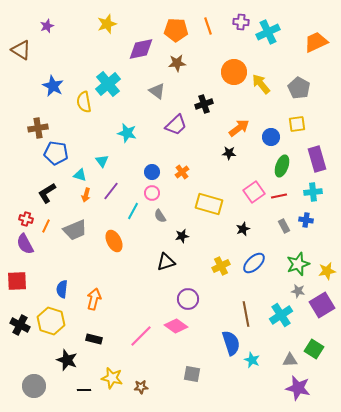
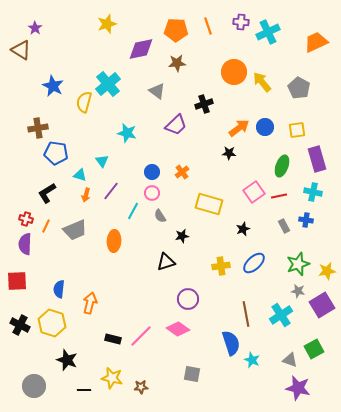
purple star at (47, 26): moved 12 px left, 2 px down; rotated 16 degrees counterclockwise
yellow arrow at (261, 84): moved 1 px right, 2 px up
yellow semicircle at (84, 102): rotated 25 degrees clockwise
yellow square at (297, 124): moved 6 px down
blue circle at (271, 137): moved 6 px left, 10 px up
cyan cross at (313, 192): rotated 18 degrees clockwise
orange ellipse at (114, 241): rotated 30 degrees clockwise
purple semicircle at (25, 244): rotated 30 degrees clockwise
yellow cross at (221, 266): rotated 18 degrees clockwise
blue semicircle at (62, 289): moved 3 px left
orange arrow at (94, 299): moved 4 px left, 4 px down
yellow hexagon at (51, 321): moved 1 px right, 2 px down
pink diamond at (176, 326): moved 2 px right, 3 px down
black rectangle at (94, 339): moved 19 px right
green square at (314, 349): rotated 30 degrees clockwise
gray triangle at (290, 360): rotated 21 degrees clockwise
